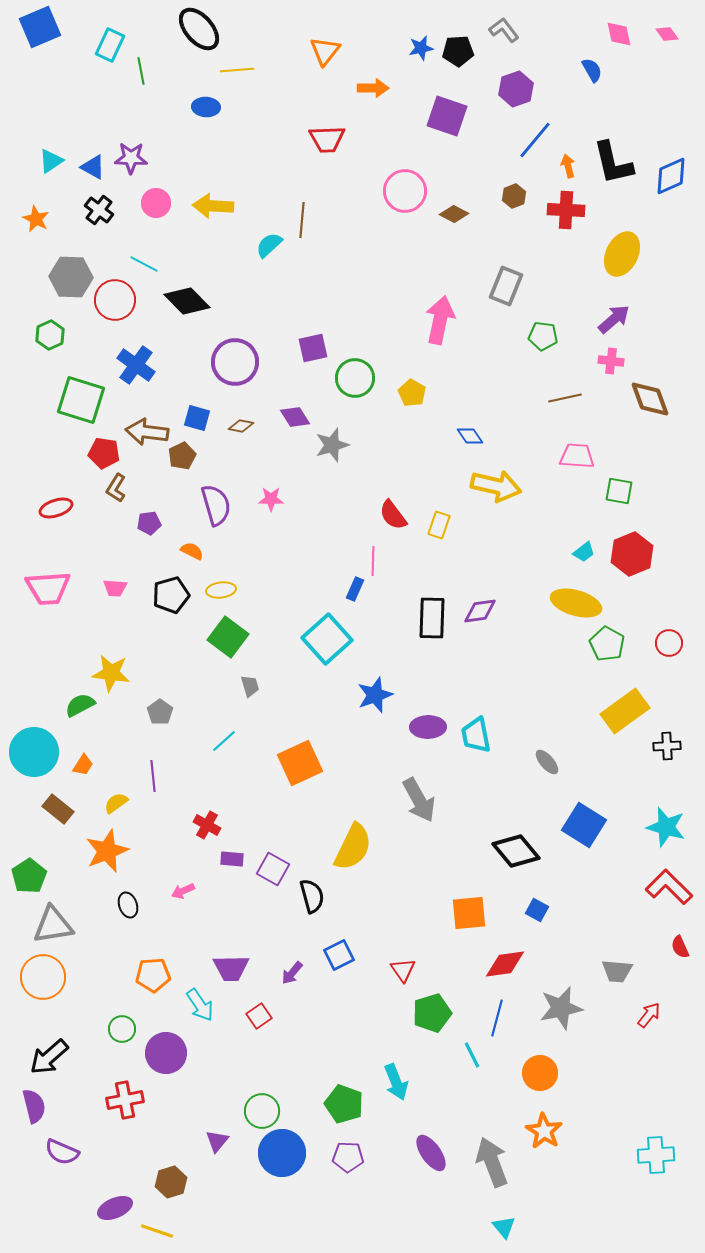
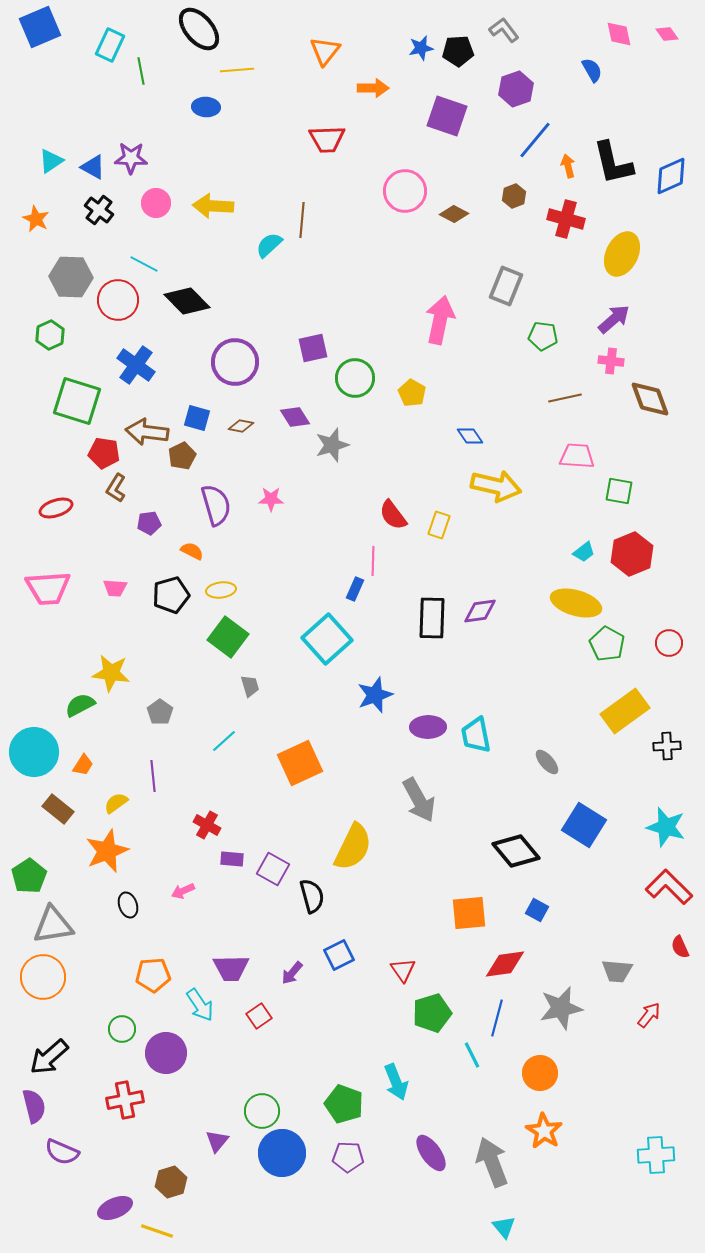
red cross at (566, 210): moved 9 px down; rotated 12 degrees clockwise
red circle at (115, 300): moved 3 px right
green square at (81, 400): moved 4 px left, 1 px down
